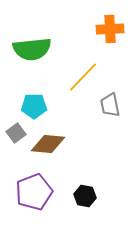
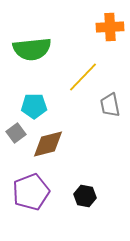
orange cross: moved 2 px up
brown diamond: rotated 20 degrees counterclockwise
purple pentagon: moved 3 px left
